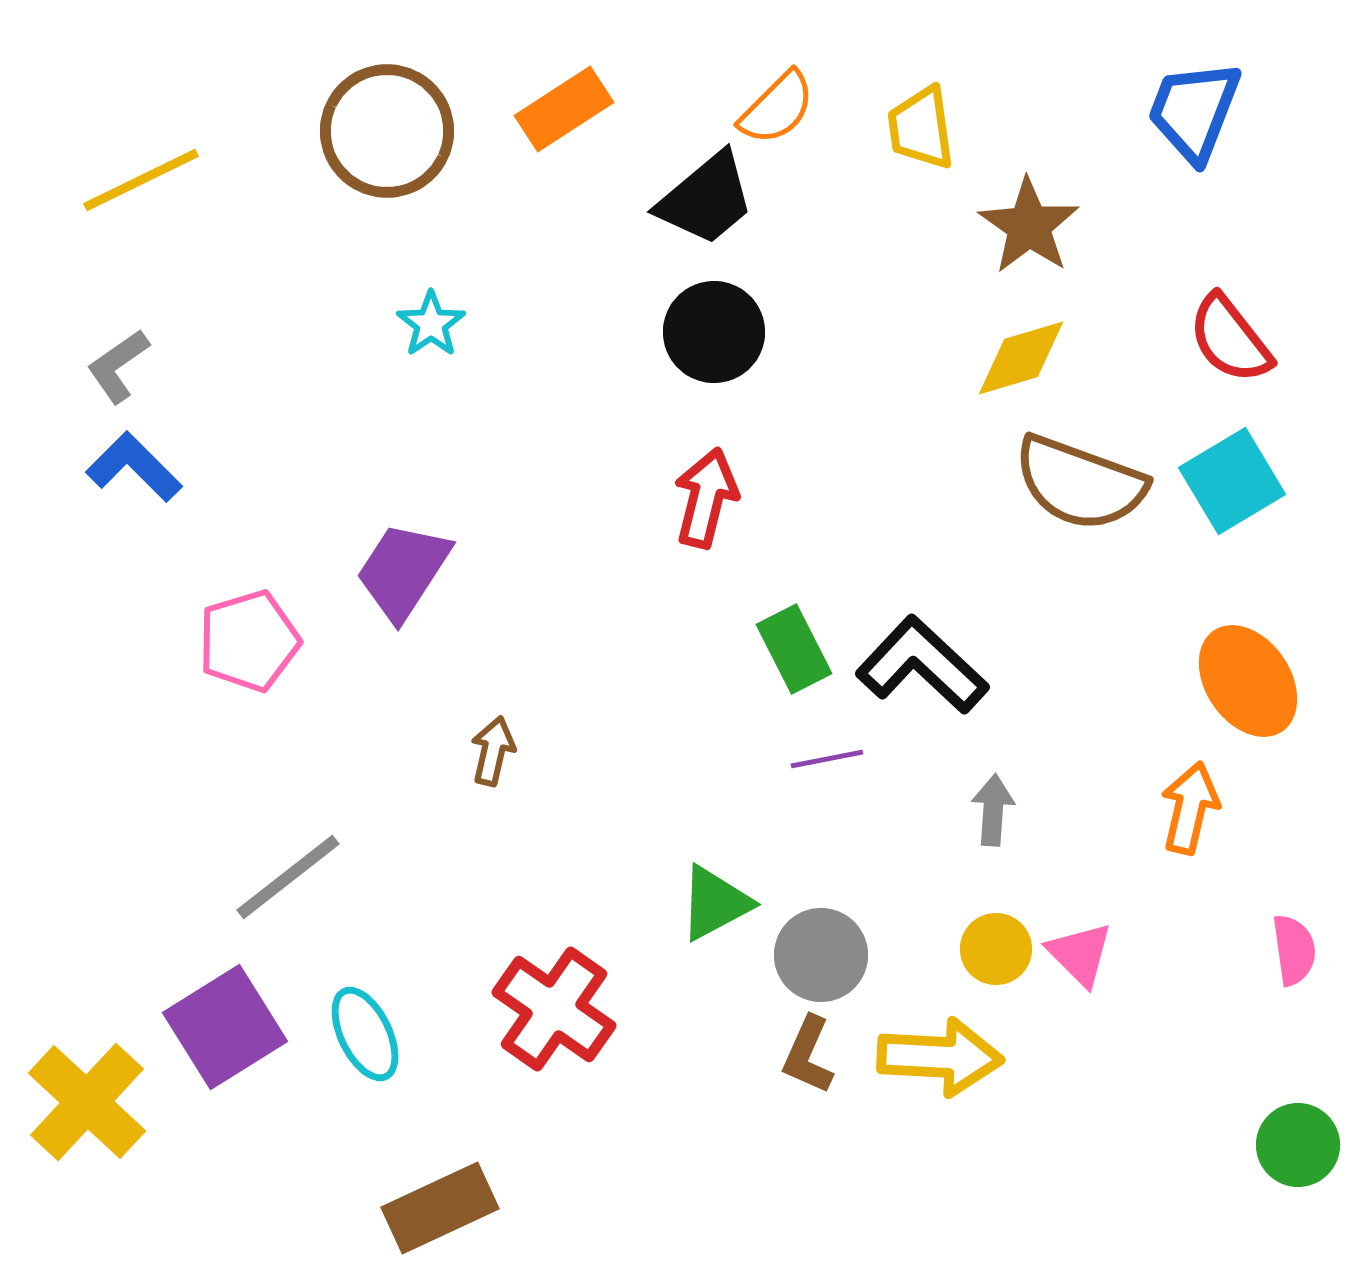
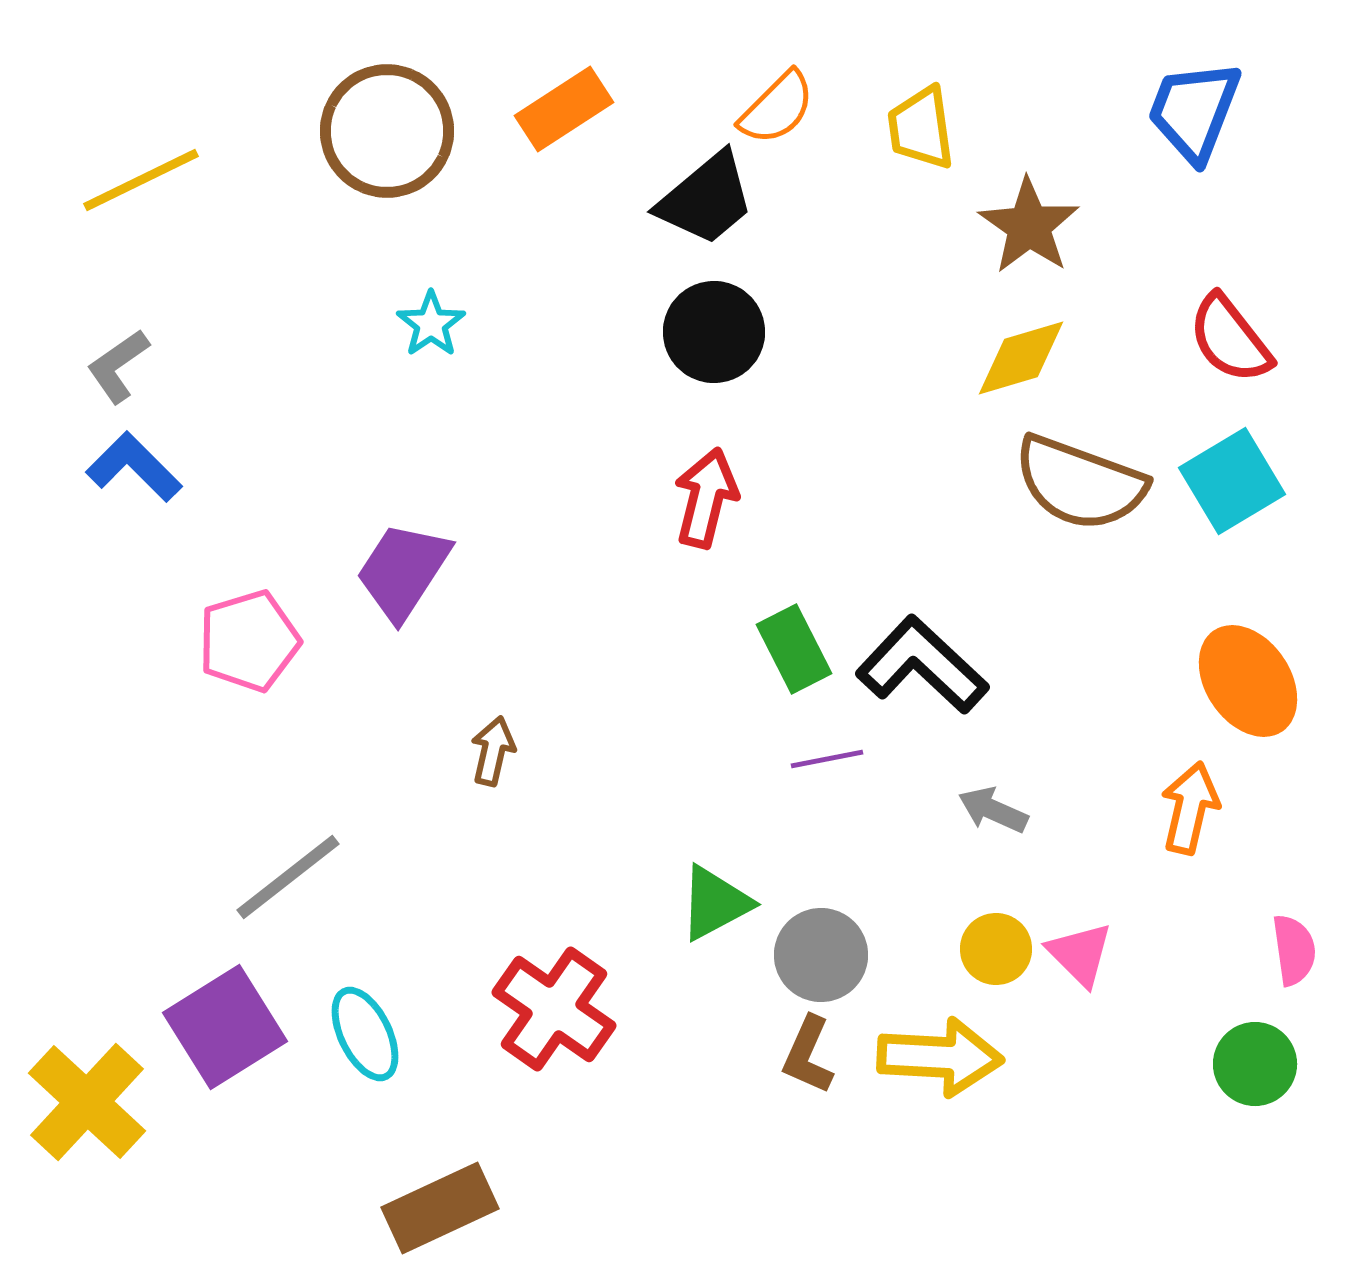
gray arrow: rotated 70 degrees counterclockwise
green circle: moved 43 px left, 81 px up
